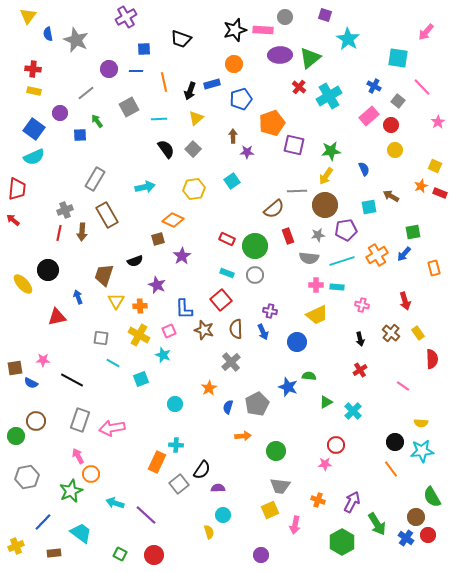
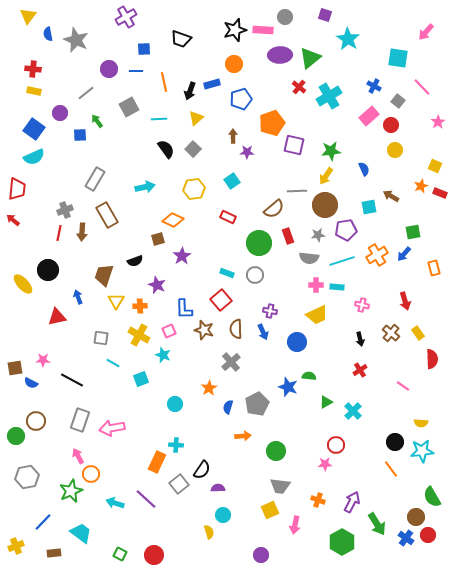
red rectangle at (227, 239): moved 1 px right, 22 px up
green circle at (255, 246): moved 4 px right, 3 px up
purple line at (146, 515): moved 16 px up
